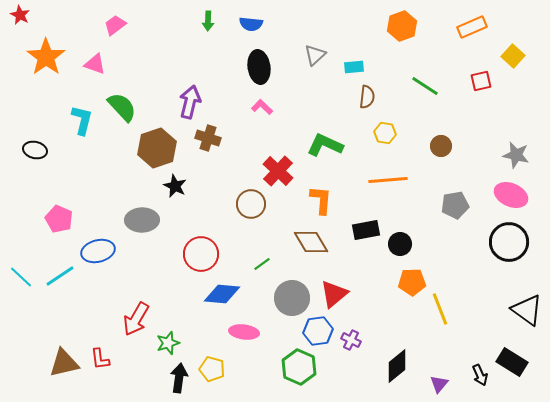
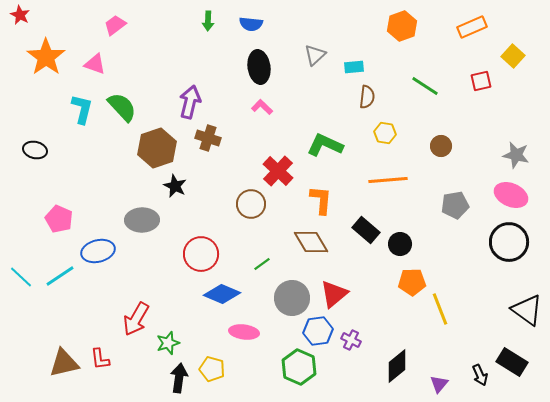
cyan L-shape at (82, 120): moved 11 px up
black rectangle at (366, 230): rotated 52 degrees clockwise
blue diamond at (222, 294): rotated 18 degrees clockwise
